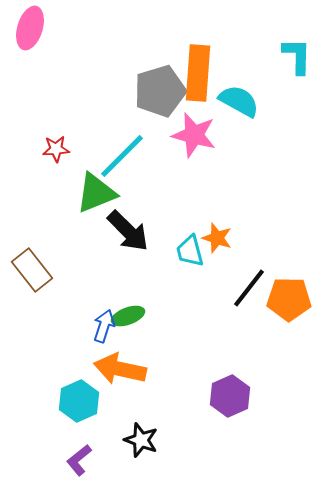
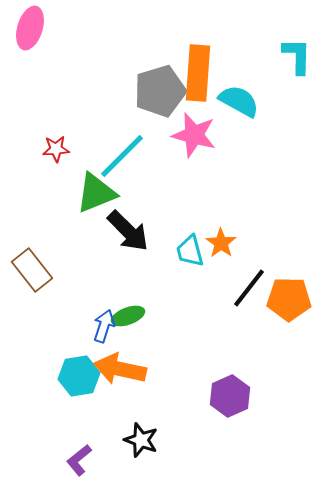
orange star: moved 4 px right, 5 px down; rotated 16 degrees clockwise
cyan hexagon: moved 25 px up; rotated 15 degrees clockwise
